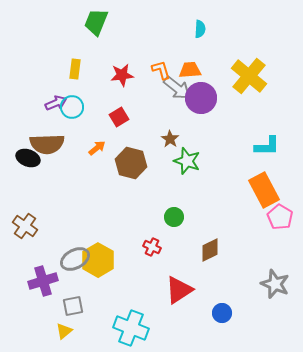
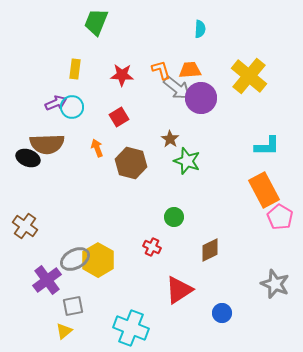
red star: rotated 10 degrees clockwise
orange arrow: rotated 72 degrees counterclockwise
purple cross: moved 4 px right, 1 px up; rotated 20 degrees counterclockwise
